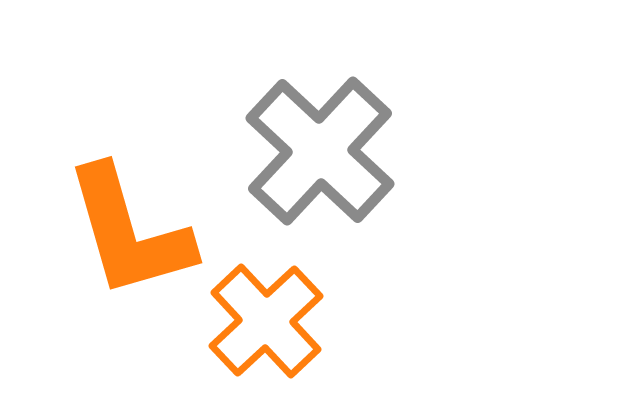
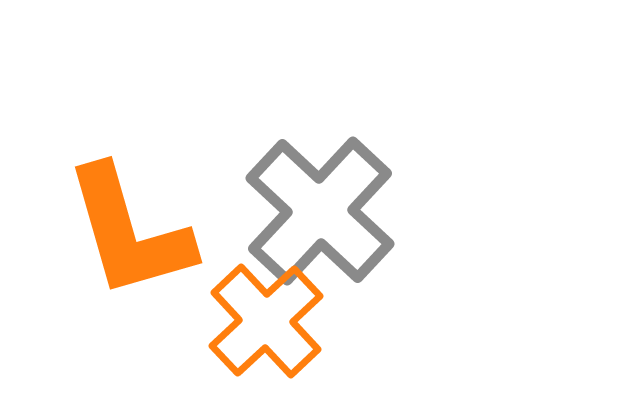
gray cross: moved 60 px down
